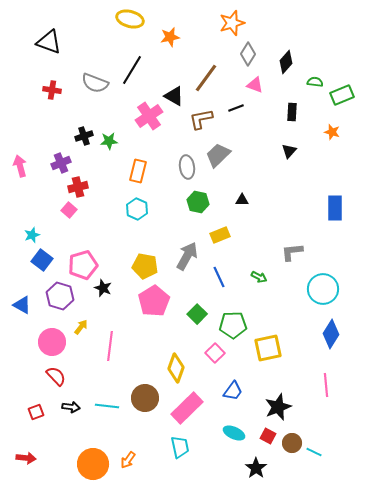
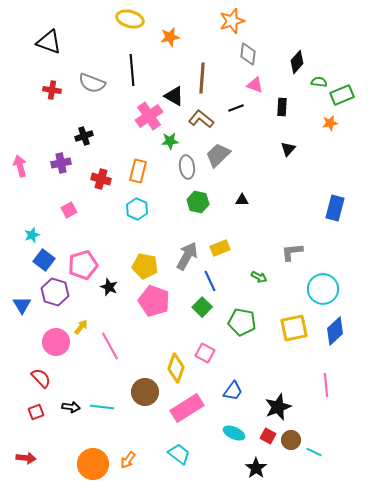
orange star at (232, 23): moved 2 px up
gray diamond at (248, 54): rotated 25 degrees counterclockwise
black diamond at (286, 62): moved 11 px right
black line at (132, 70): rotated 36 degrees counterclockwise
brown line at (206, 78): moved 4 px left; rotated 32 degrees counterclockwise
green semicircle at (315, 82): moved 4 px right
gray semicircle at (95, 83): moved 3 px left
black rectangle at (292, 112): moved 10 px left, 5 px up
brown L-shape at (201, 119): rotated 50 degrees clockwise
orange star at (332, 132): moved 2 px left, 9 px up; rotated 28 degrees counterclockwise
green star at (109, 141): moved 61 px right
black triangle at (289, 151): moved 1 px left, 2 px up
purple cross at (61, 163): rotated 12 degrees clockwise
red cross at (78, 187): moved 23 px right, 8 px up; rotated 30 degrees clockwise
blue rectangle at (335, 208): rotated 15 degrees clockwise
pink square at (69, 210): rotated 21 degrees clockwise
yellow rectangle at (220, 235): moved 13 px down
blue square at (42, 260): moved 2 px right
blue line at (219, 277): moved 9 px left, 4 px down
black star at (103, 288): moved 6 px right, 1 px up
purple hexagon at (60, 296): moved 5 px left, 4 px up
pink pentagon at (154, 301): rotated 20 degrees counterclockwise
blue triangle at (22, 305): rotated 30 degrees clockwise
green square at (197, 314): moved 5 px right, 7 px up
green pentagon at (233, 325): moved 9 px right, 3 px up; rotated 12 degrees clockwise
blue diamond at (331, 334): moved 4 px right, 3 px up; rotated 16 degrees clockwise
pink circle at (52, 342): moved 4 px right
pink line at (110, 346): rotated 36 degrees counterclockwise
yellow square at (268, 348): moved 26 px right, 20 px up
pink square at (215, 353): moved 10 px left; rotated 18 degrees counterclockwise
red semicircle at (56, 376): moved 15 px left, 2 px down
brown circle at (145, 398): moved 6 px up
cyan line at (107, 406): moved 5 px left, 1 px down
pink rectangle at (187, 408): rotated 12 degrees clockwise
brown circle at (292, 443): moved 1 px left, 3 px up
cyan trapezoid at (180, 447): moved 1 px left, 7 px down; rotated 40 degrees counterclockwise
